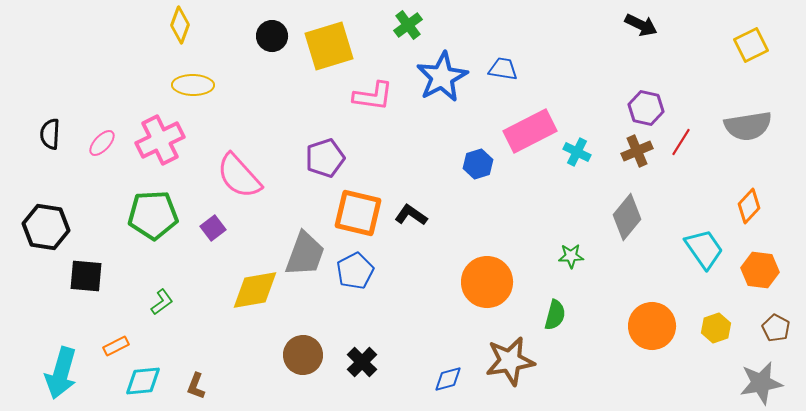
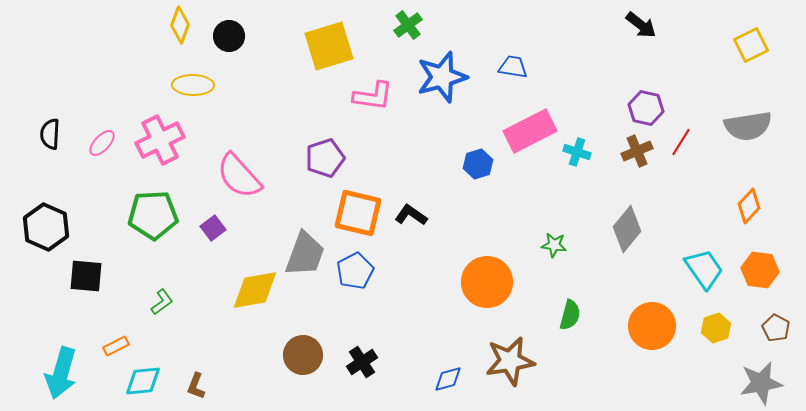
black arrow at (641, 25): rotated 12 degrees clockwise
black circle at (272, 36): moved 43 px left
blue trapezoid at (503, 69): moved 10 px right, 2 px up
blue star at (442, 77): rotated 12 degrees clockwise
cyan cross at (577, 152): rotated 8 degrees counterclockwise
gray diamond at (627, 217): moved 12 px down
black hexagon at (46, 227): rotated 15 degrees clockwise
cyan trapezoid at (704, 249): moved 20 px down
green star at (571, 256): moved 17 px left, 11 px up; rotated 10 degrees clockwise
green semicircle at (555, 315): moved 15 px right
black cross at (362, 362): rotated 12 degrees clockwise
